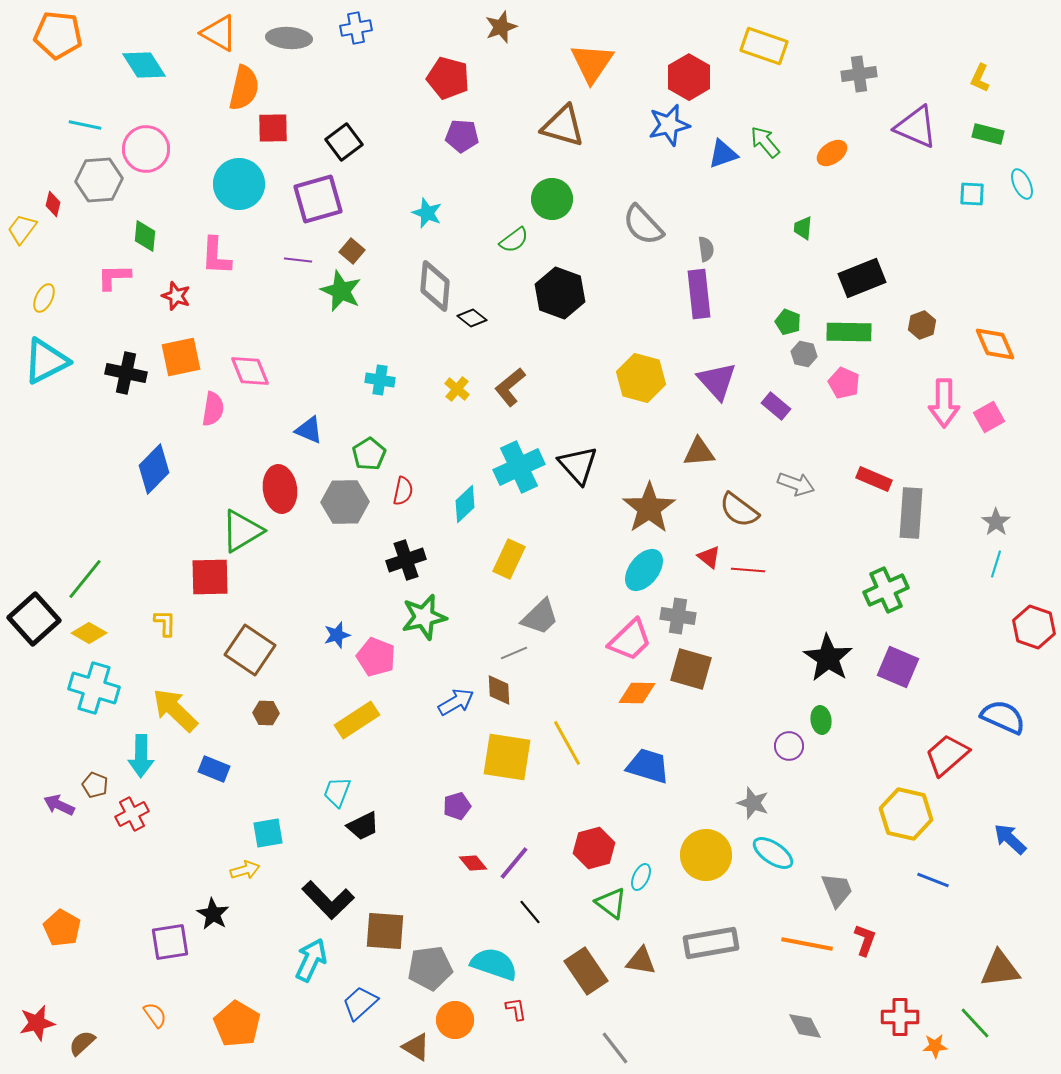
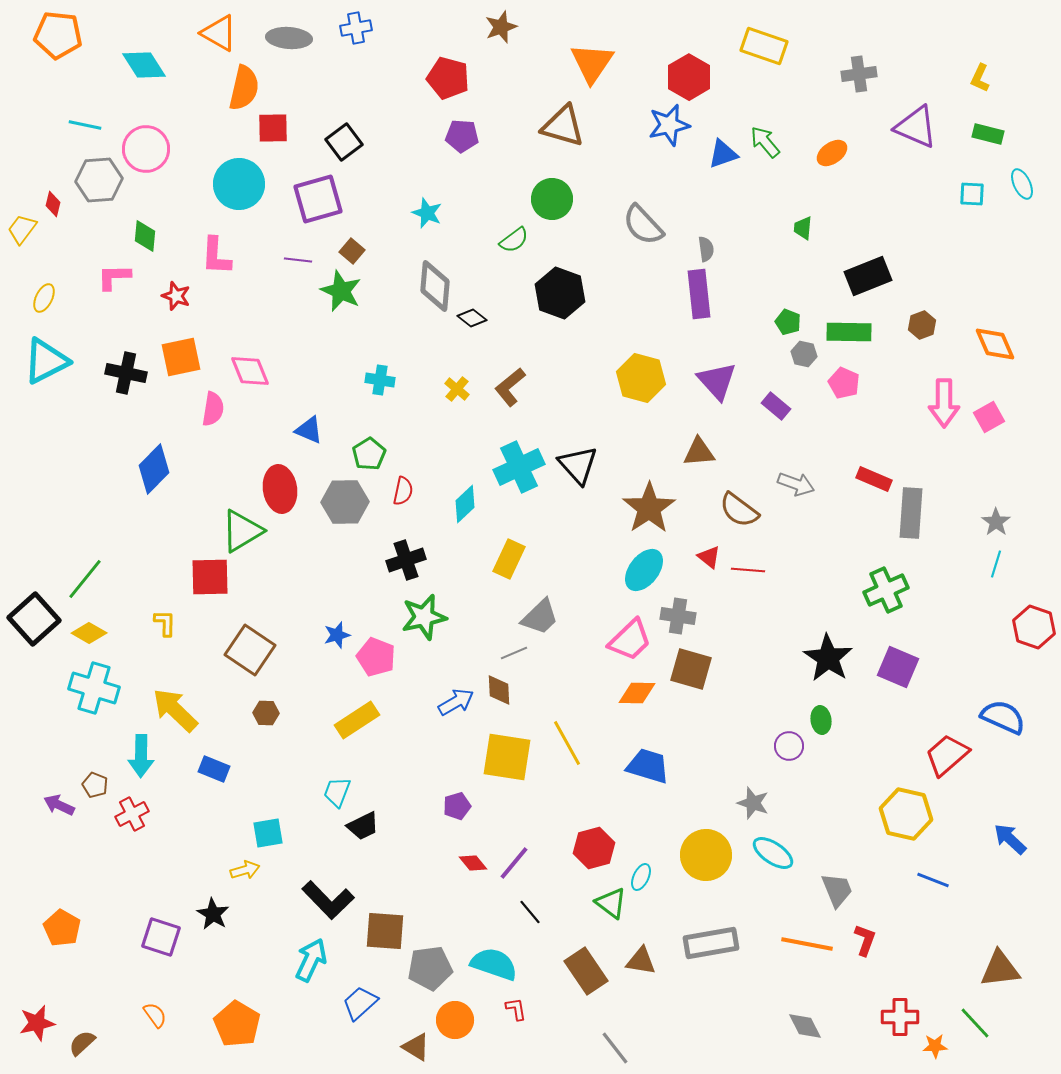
black rectangle at (862, 278): moved 6 px right, 2 px up
purple square at (170, 942): moved 9 px left, 5 px up; rotated 27 degrees clockwise
